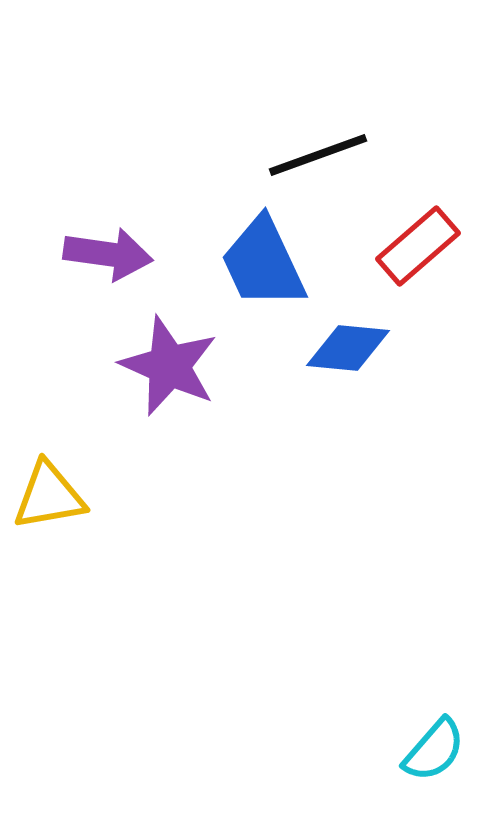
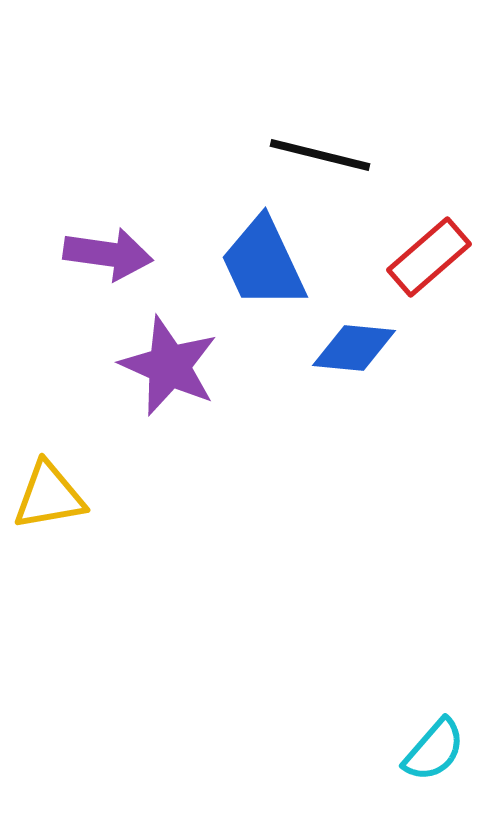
black line: moved 2 px right; rotated 34 degrees clockwise
red rectangle: moved 11 px right, 11 px down
blue diamond: moved 6 px right
